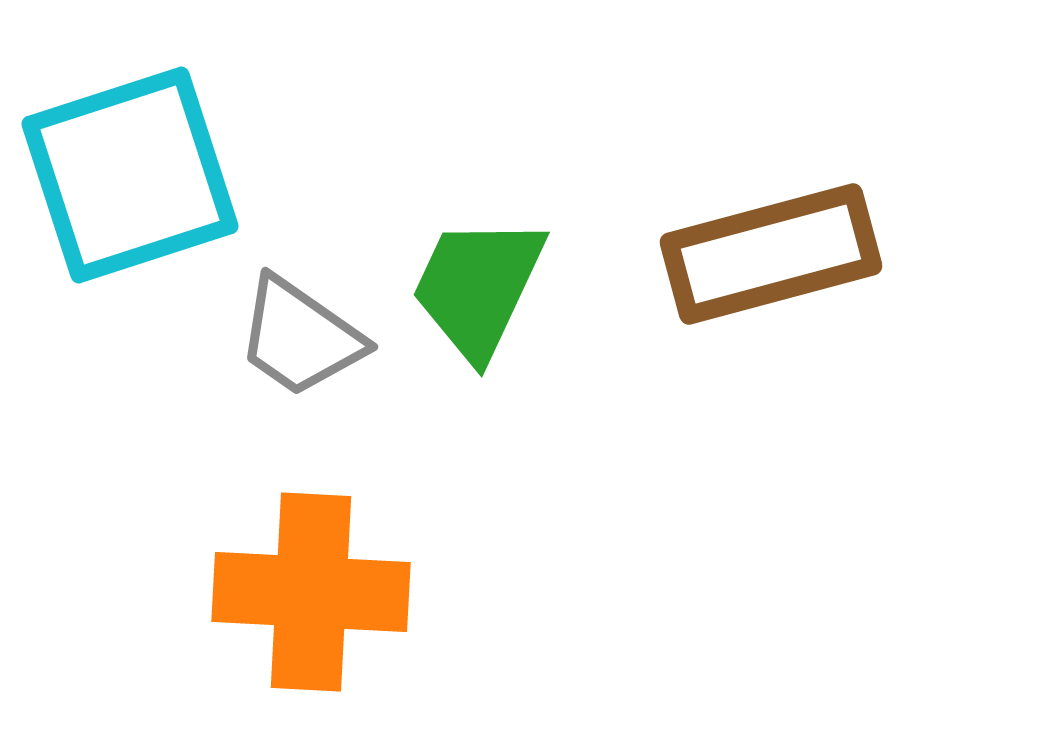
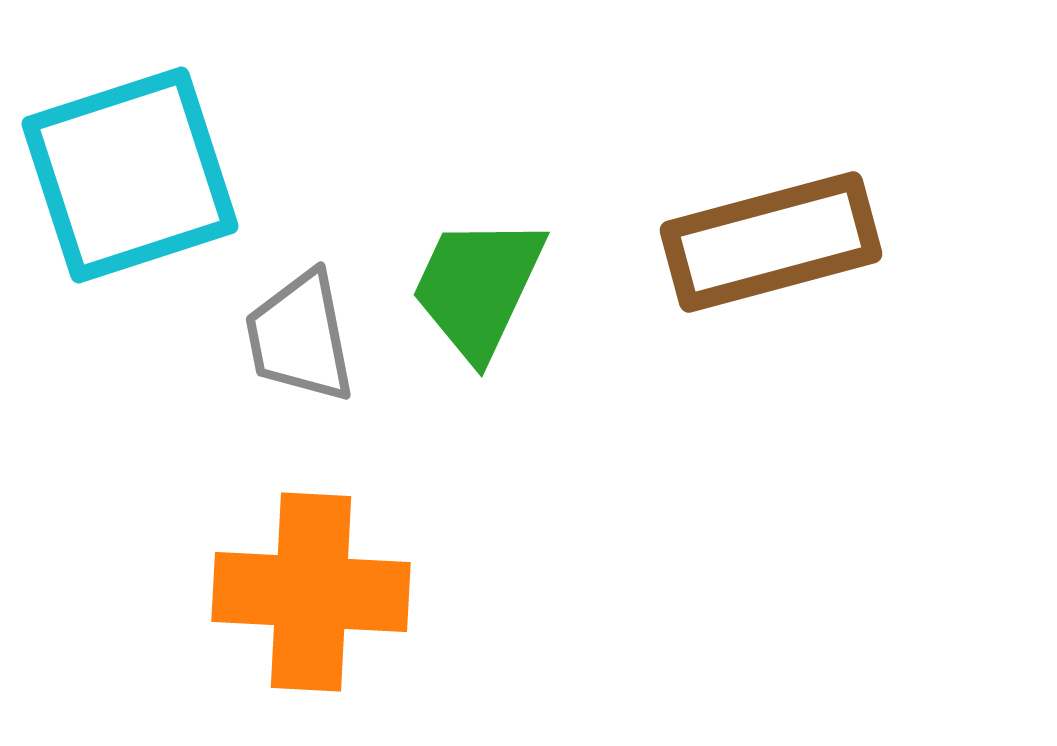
brown rectangle: moved 12 px up
gray trapezoid: rotated 44 degrees clockwise
